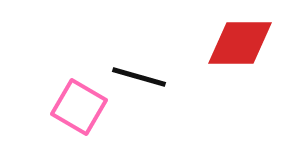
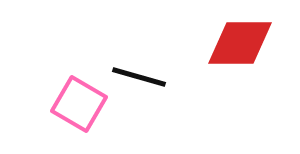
pink square: moved 3 px up
